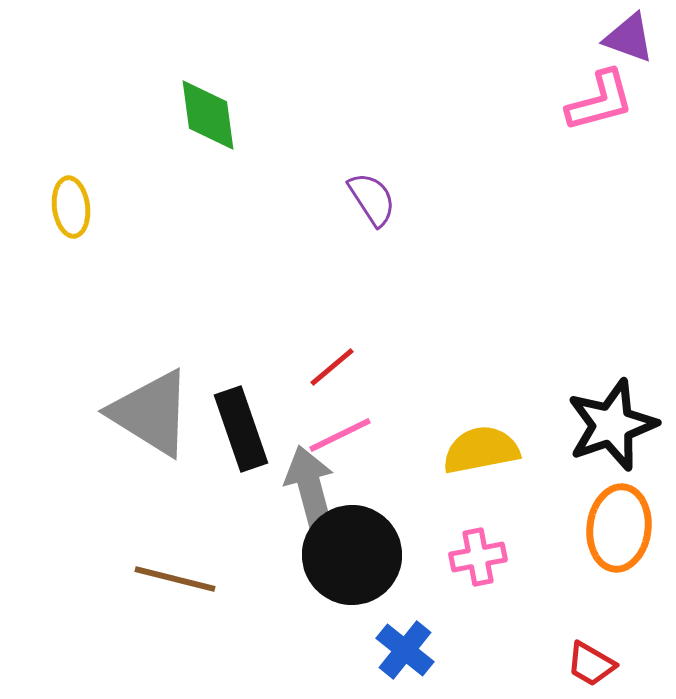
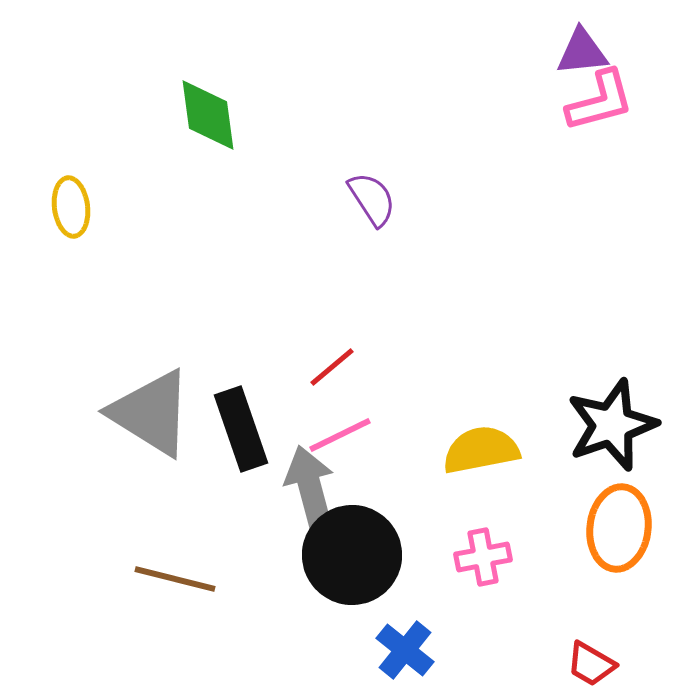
purple triangle: moved 47 px left, 14 px down; rotated 26 degrees counterclockwise
pink cross: moved 5 px right
